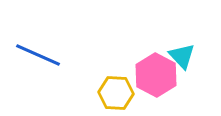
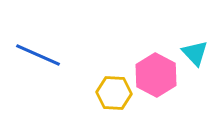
cyan triangle: moved 13 px right, 3 px up
yellow hexagon: moved 2 px left
